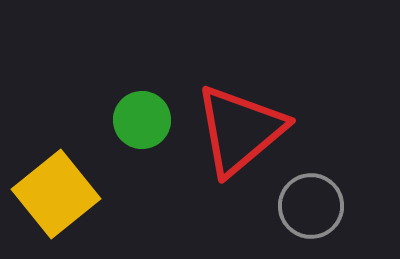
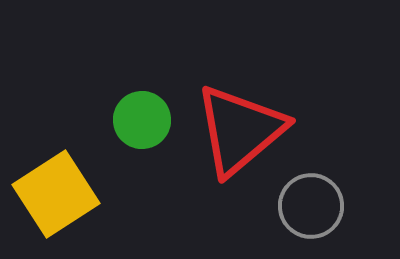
yellow square: rotated 6 degrees clockwise
